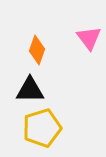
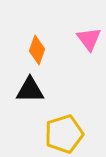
pink triangle: moved 1 px down
yellow pentagon: moved 22 px right, 6 px down
